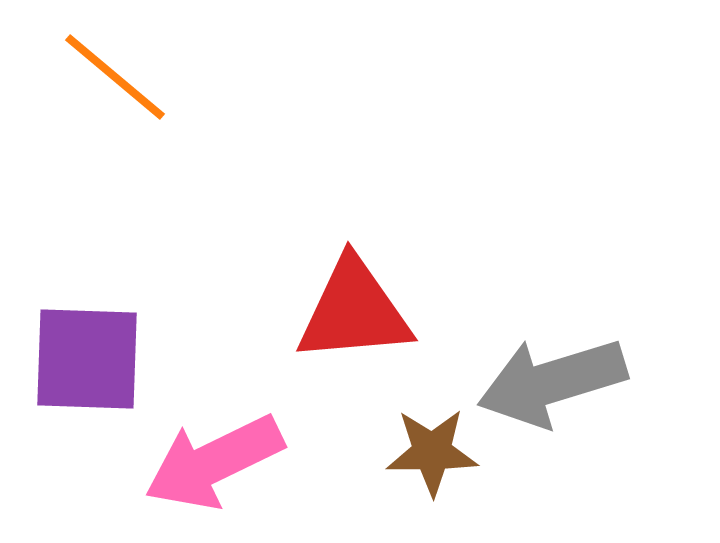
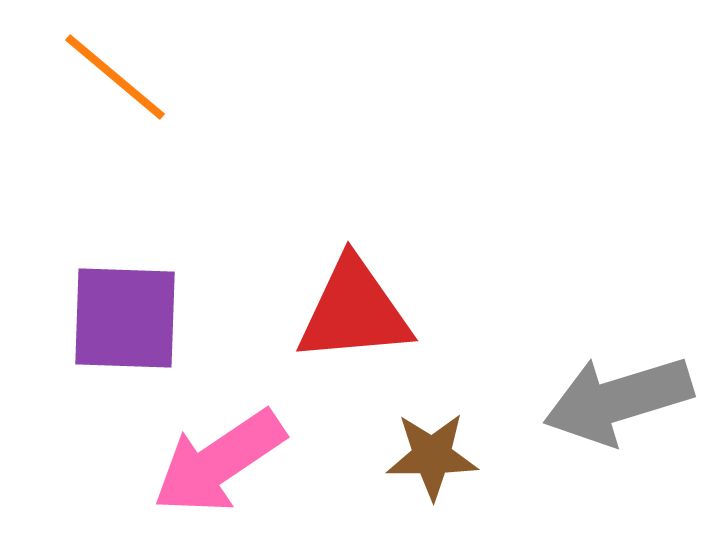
purple square: moved 38 px right, 41 px up
gray arrow: moved 66 px right, 18 px down
brown star: moved 4 px down
pink arrow: moved 5 px right; rotated 8 degrees counterclockwise
